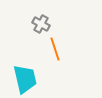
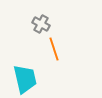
orange line: moved 1 px left
